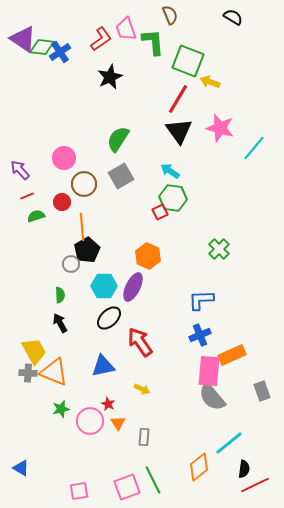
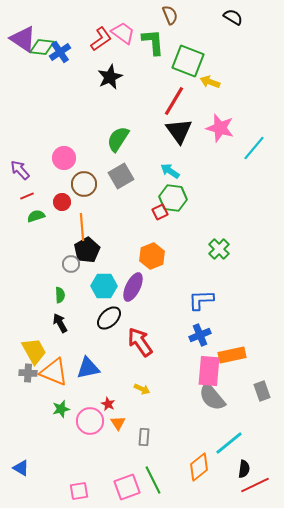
pink trapezoid at (126, 29): moved 3 px left, 4 px down; rotated 145 degrees clockwise
red line at (178, 99): moved 4 px left, 2 px down
orange hexagon at (148, 256): moved 4 px right; rotated 15 degrees clockwise
orange rectangle at (232, 355): rotated 12 degrees clockwise
blue triangle at (103, 366): moved 15 px left, 2 px down
